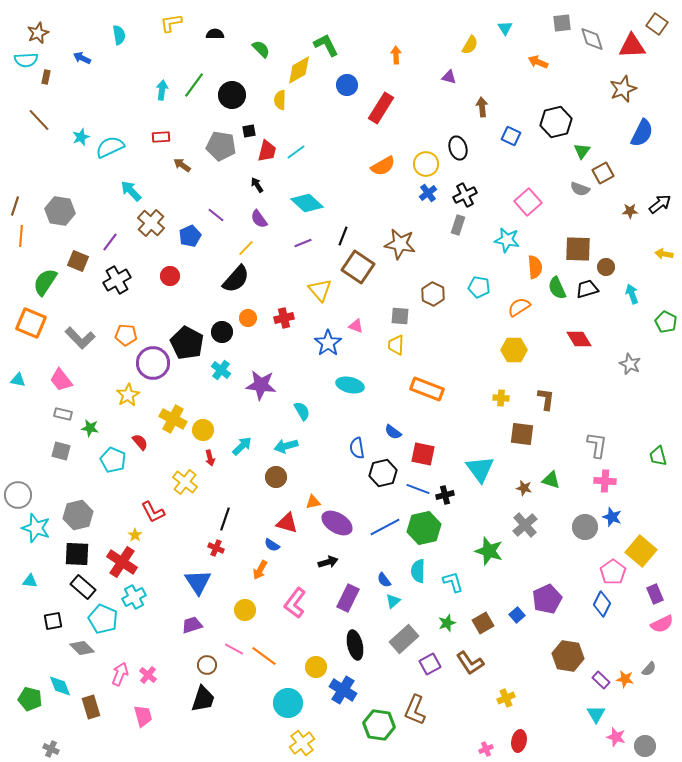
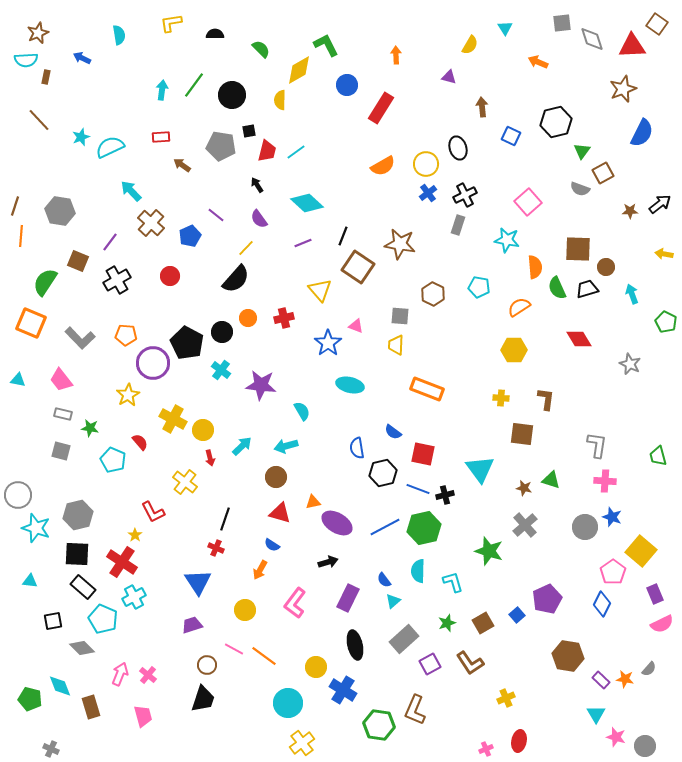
red triangle at (287, 523): moved 7 px left, 10 px up
